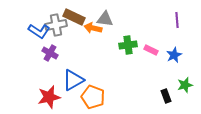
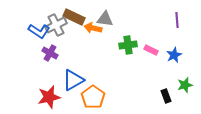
gray cross: rotated 15 degrees counterclockwise
orange pentagon: rotated 15 degrees clockwise
